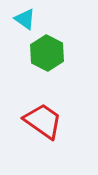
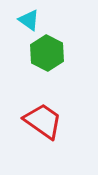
cyan triangle: moved 4 px right, 1 px down
